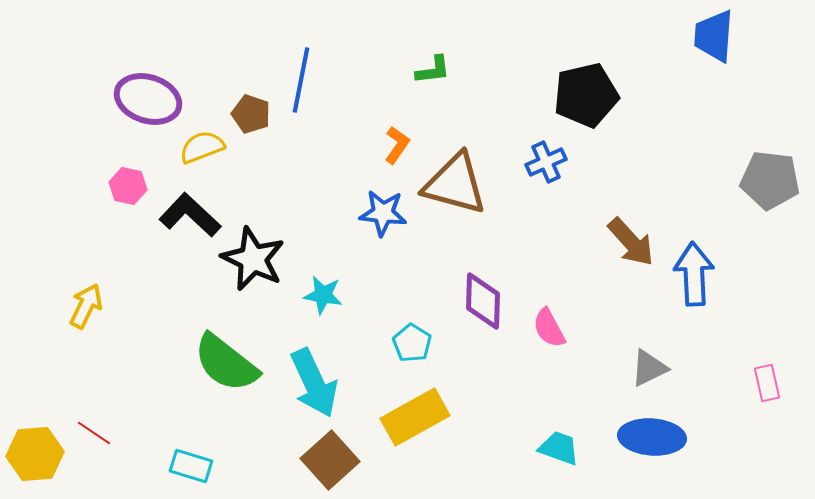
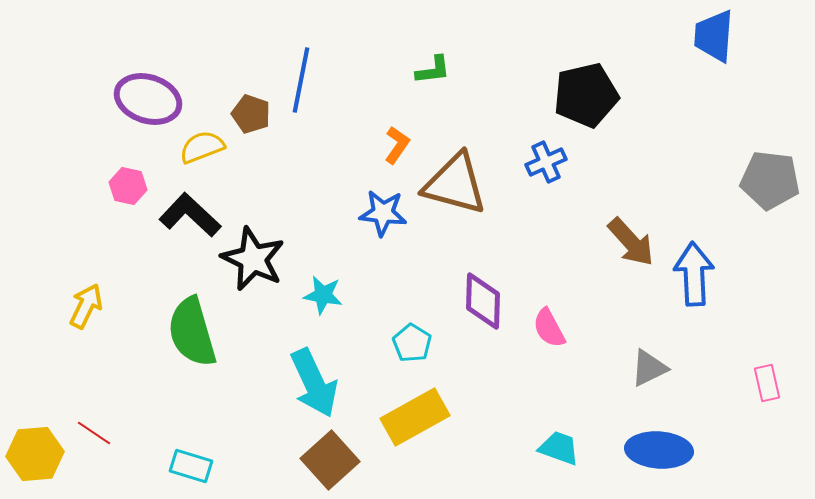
green semicircle: moved 34 px left, 31 px up; rotated 36 degrees clockwise
blue ellipse: moved 7 px right, 13 px down
